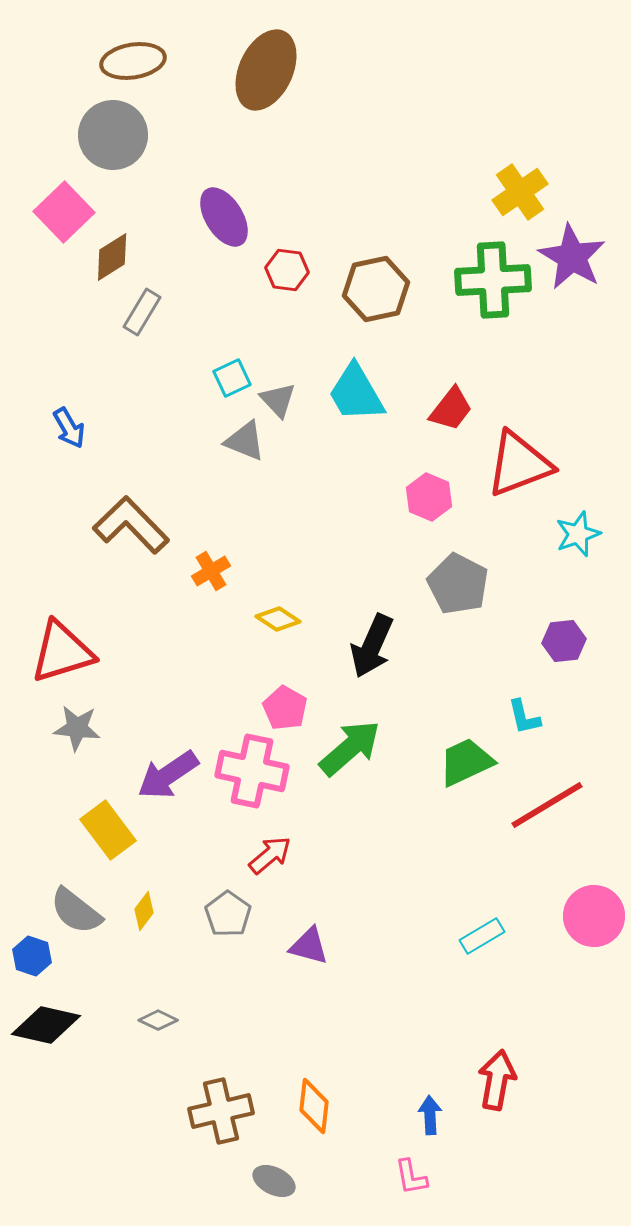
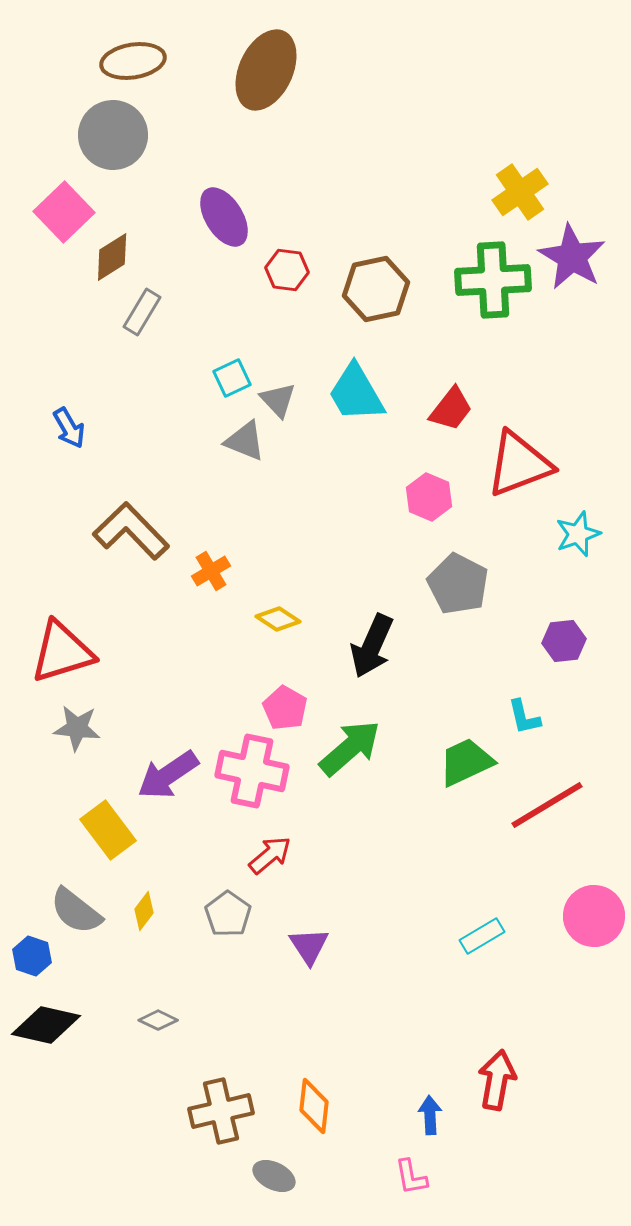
brown L-shape at (131, 525): moved 6 px down
purple triangle at (309, 946): rotated 42 degrees clockwise
gray ellipse at (274, 1181): moved 5 px up
